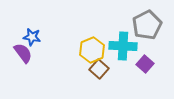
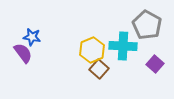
gray pentagon: rotated 16 degrees counterclockwise
purple square: moved 10 px right
